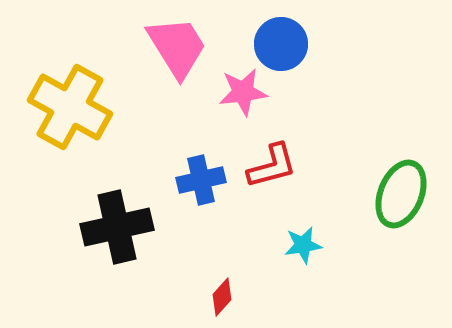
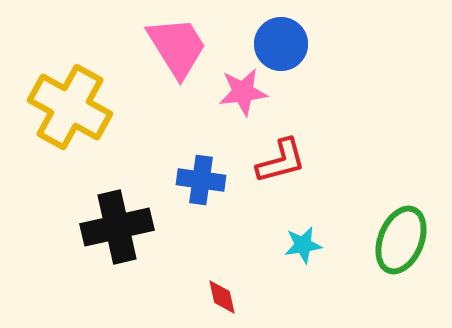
red L-shape: moved 9 px right, 5 px up
blue cross: rotated 21 degrees clockwise
green ellipse: moved 46 px down
red diamond: rotated 54 degrees counterclockwise
